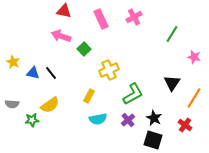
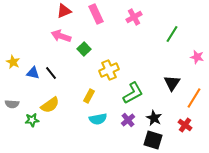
red triangle: rotated 35 degrees counterclockwise
pink rectangle: moved 5 px left, 5 px up
pink star: moved 3 px right
green L-shape: moved 1 px up
